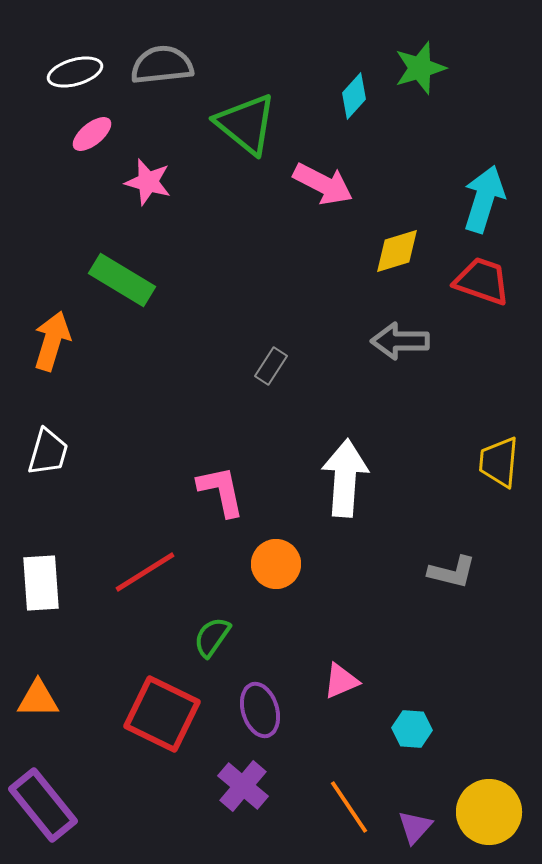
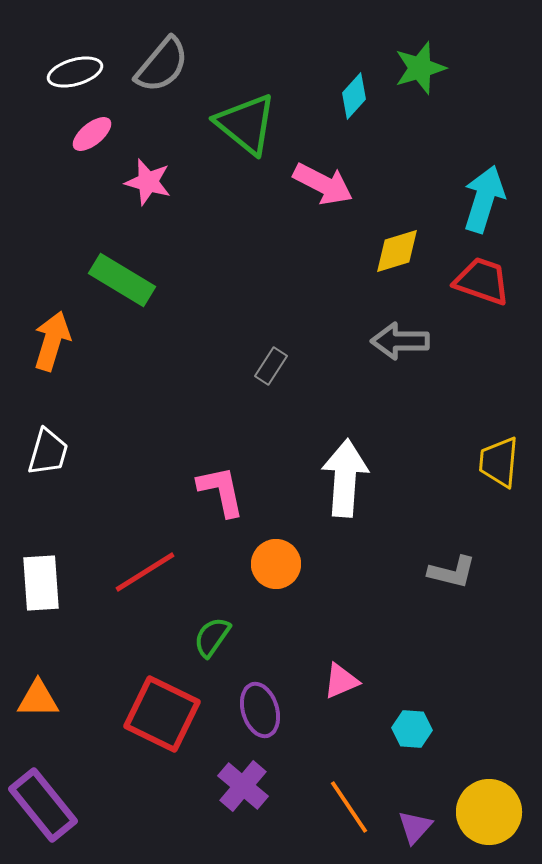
gray semicircle: rotated 136 degrees clockwise
